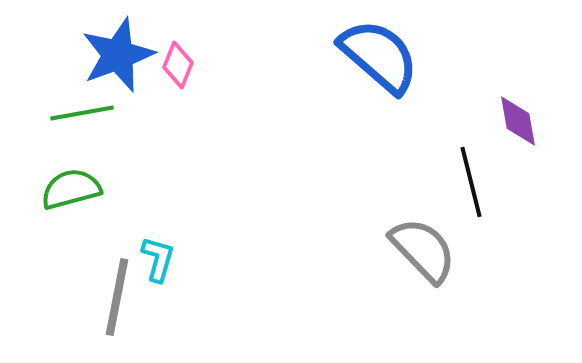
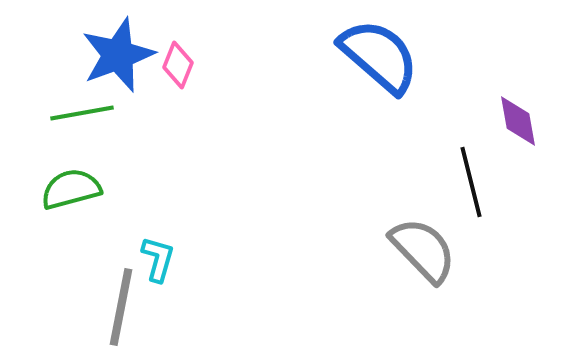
gray line: moved 4 px right, 10 px down
